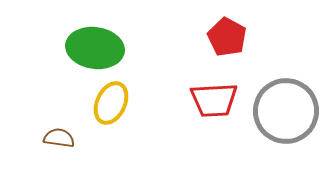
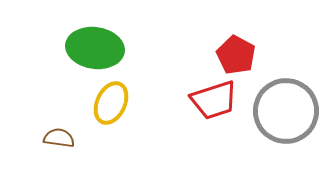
red pentagon: moved 9 px right, 18 px down
red trapezoid: rotated 15 degrees counterclockwise
